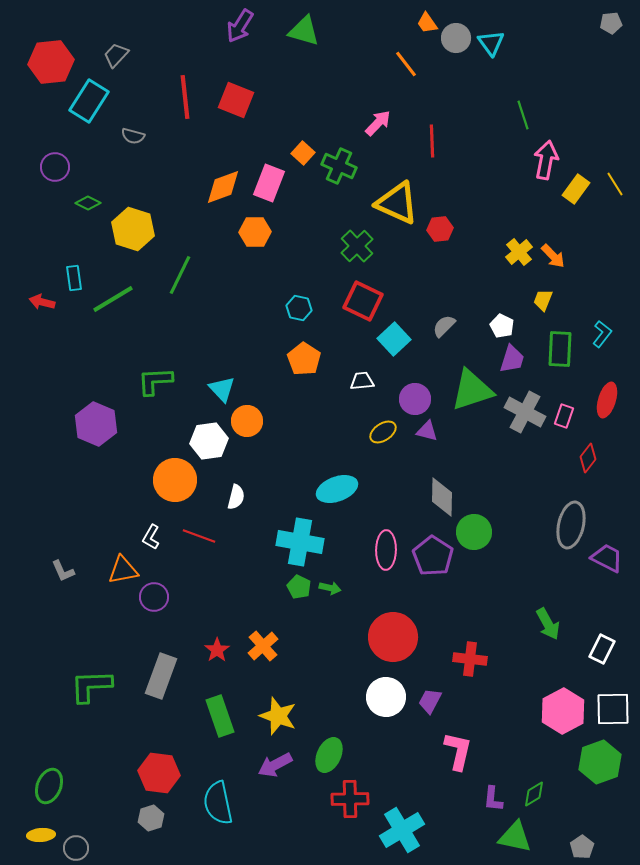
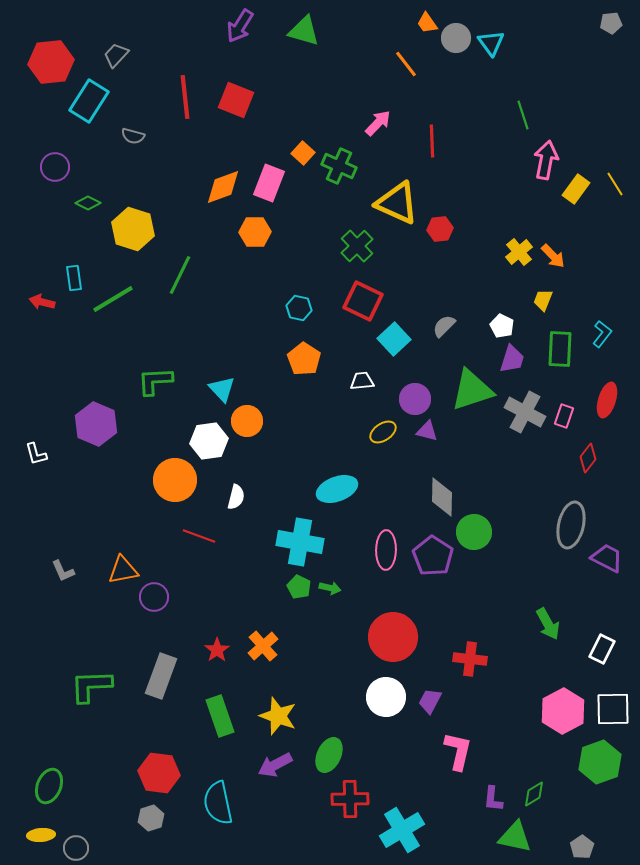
white L-shape at (151, 537): moved 115 px left, 83 px up; rotated 45 degrees counterclockwise
